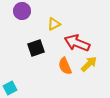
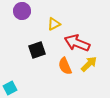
black square: moved 1 px right, 2 px down
